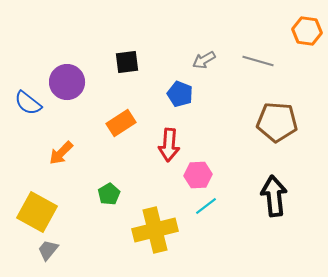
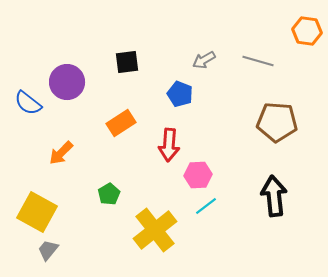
yellow cross: rotated 24 degrees counterclockwise
